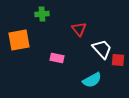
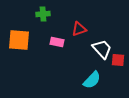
green cross: moved 1 px right
red triangle: rotated 49 degrees clockwise
orange square: rotated 15 degrees clockwise
pink rectangle: moved 16 px up
cyan semicircle: rotated 18 degrees counterclockwise
